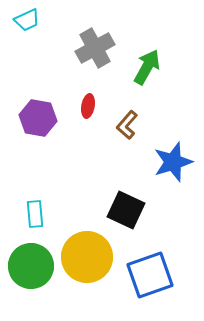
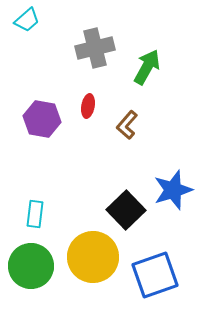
cyan trapezoid: rotated 16 degrees counterclockwise
gray cross: rotated 15 degrees clockwise
purple hexagon: moved 4 px right, 1 px down
blue star: moved 28 px down
black square: rotated 21 degrees clockwise
cyan rectangle: rotated 12 degrees clockwise
yellow circle: moved 6 px right
blue square: moved 5 px right
